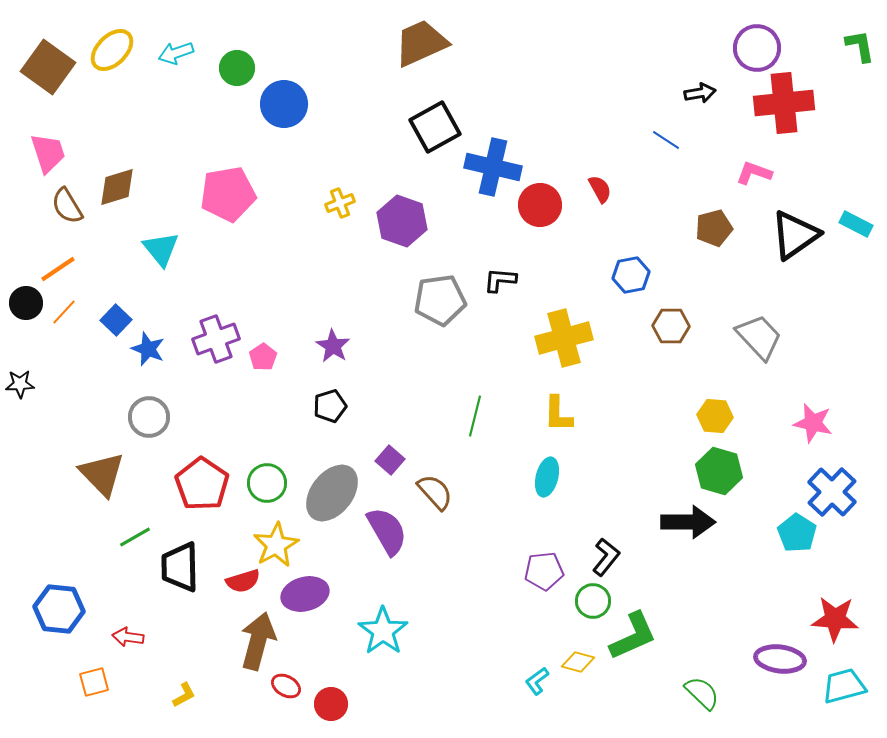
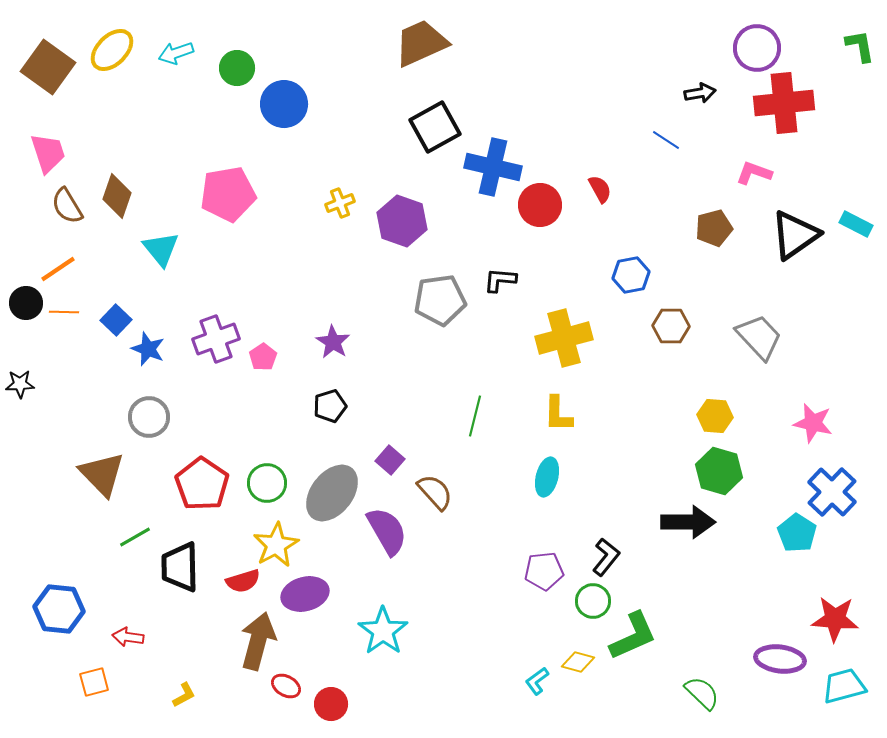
brown diamond at (117, 187): moved 9 px down; rotated 54 degrees counterclockwise
orange line at (64, 312): rotated 48 degrees clockwise
purple star at (333, 346): moved 4 px up
